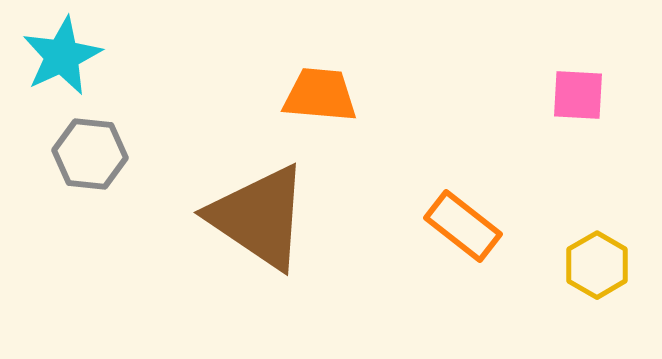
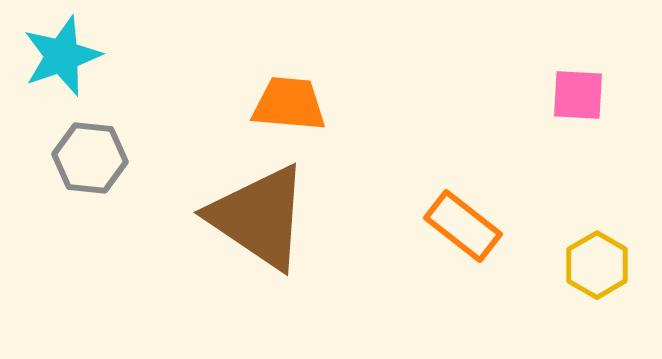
cyan star: rotated 6 degrees clockwise
orange trapezoid: moved 31 px left, 9 px down
gray hexagon: moved 4 px down
